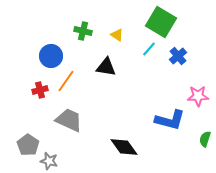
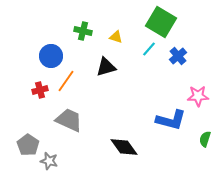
yellow triangle: moved 1 px left, 2 px down; rotated 16 degrees counterclockwise
black triangle: rotated 25 degrees counterclockwise
blue L-shape: moved 1 px right
